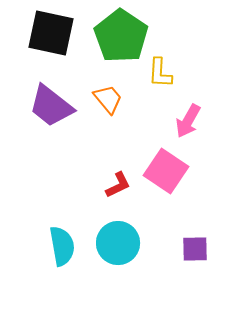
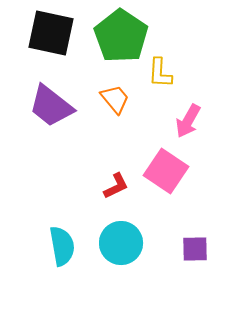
orange trapezoid: moved 7 px right
red L-shape: moved 2 px left, 1 px down
cyan circle: moved 3 px right
